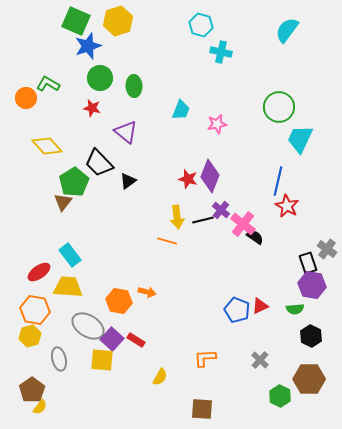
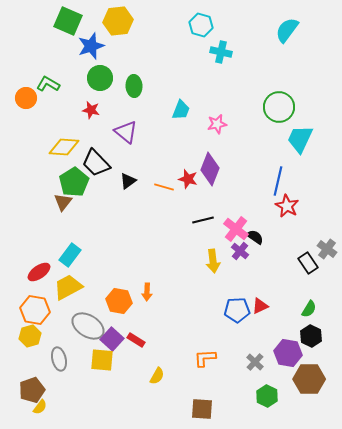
green square at (76, 21): moved 8 px left
yellow hexagon at (118, 21): rotated 12 degrees clockwise
blue star at (88, 46): moved 3 px right
red star at (92, 108): moved 1 px left, 2 px down
yellow diamond at (47, 146): moved 17 px right, 1 px down; rotated 44 degrees counterclockwise
black trapezoid at (99, 163): moved 3 px left
purple diamond at (210, 176): moved 7 px up
purple cross at (221, 210): moved 19 px right, 41 px down
yellow arrow at (177, 217): moved 36 px right, 44 px down
pink cross at (243, 224): moved 7 px left, 5 px down
orange line at (167, 241): moved 3 px left, 54 px up
cyan rectangle at (70, 255): rotated 75 degrees clockwise
black rectangle at (308, 263): rotated 15 degrees counterclockwise
purple hexagon at (312, 285): moved 24 px left, 68 px down
yellow trapezoid at (68, 287): rotated 32 degrees counterclockwise
orange arrow at (147, 292): rotated 78 degrees clockwise
green semicircle at (295, 309): moved 14 px right; rotated 54 degrees counterclockwise
blue pentagon at (237, 310): rotated 25 degrees counterclockwise
gray cross at (260, 360): moved 5 px left, 2 px down
yellow semicircle at (160, 377): moved 3 px left, 1 px up
brown pentagon at (32, 390): rotated 15 degrees clockwise
green hexagon at (280, 396): moved 13 px left
